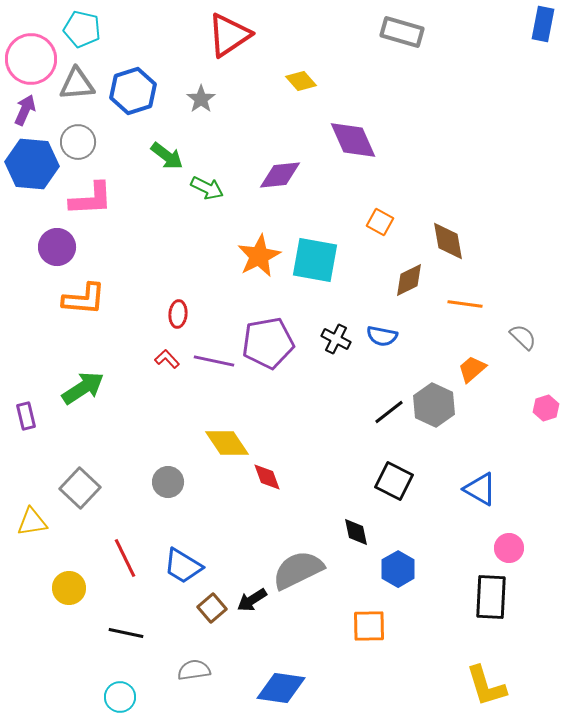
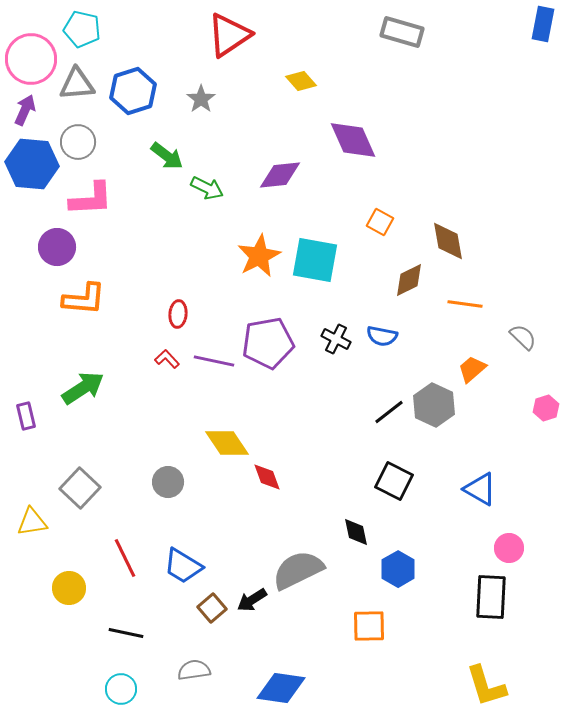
cyan circle at (120, 697): moved 1 px right, 8 px up
